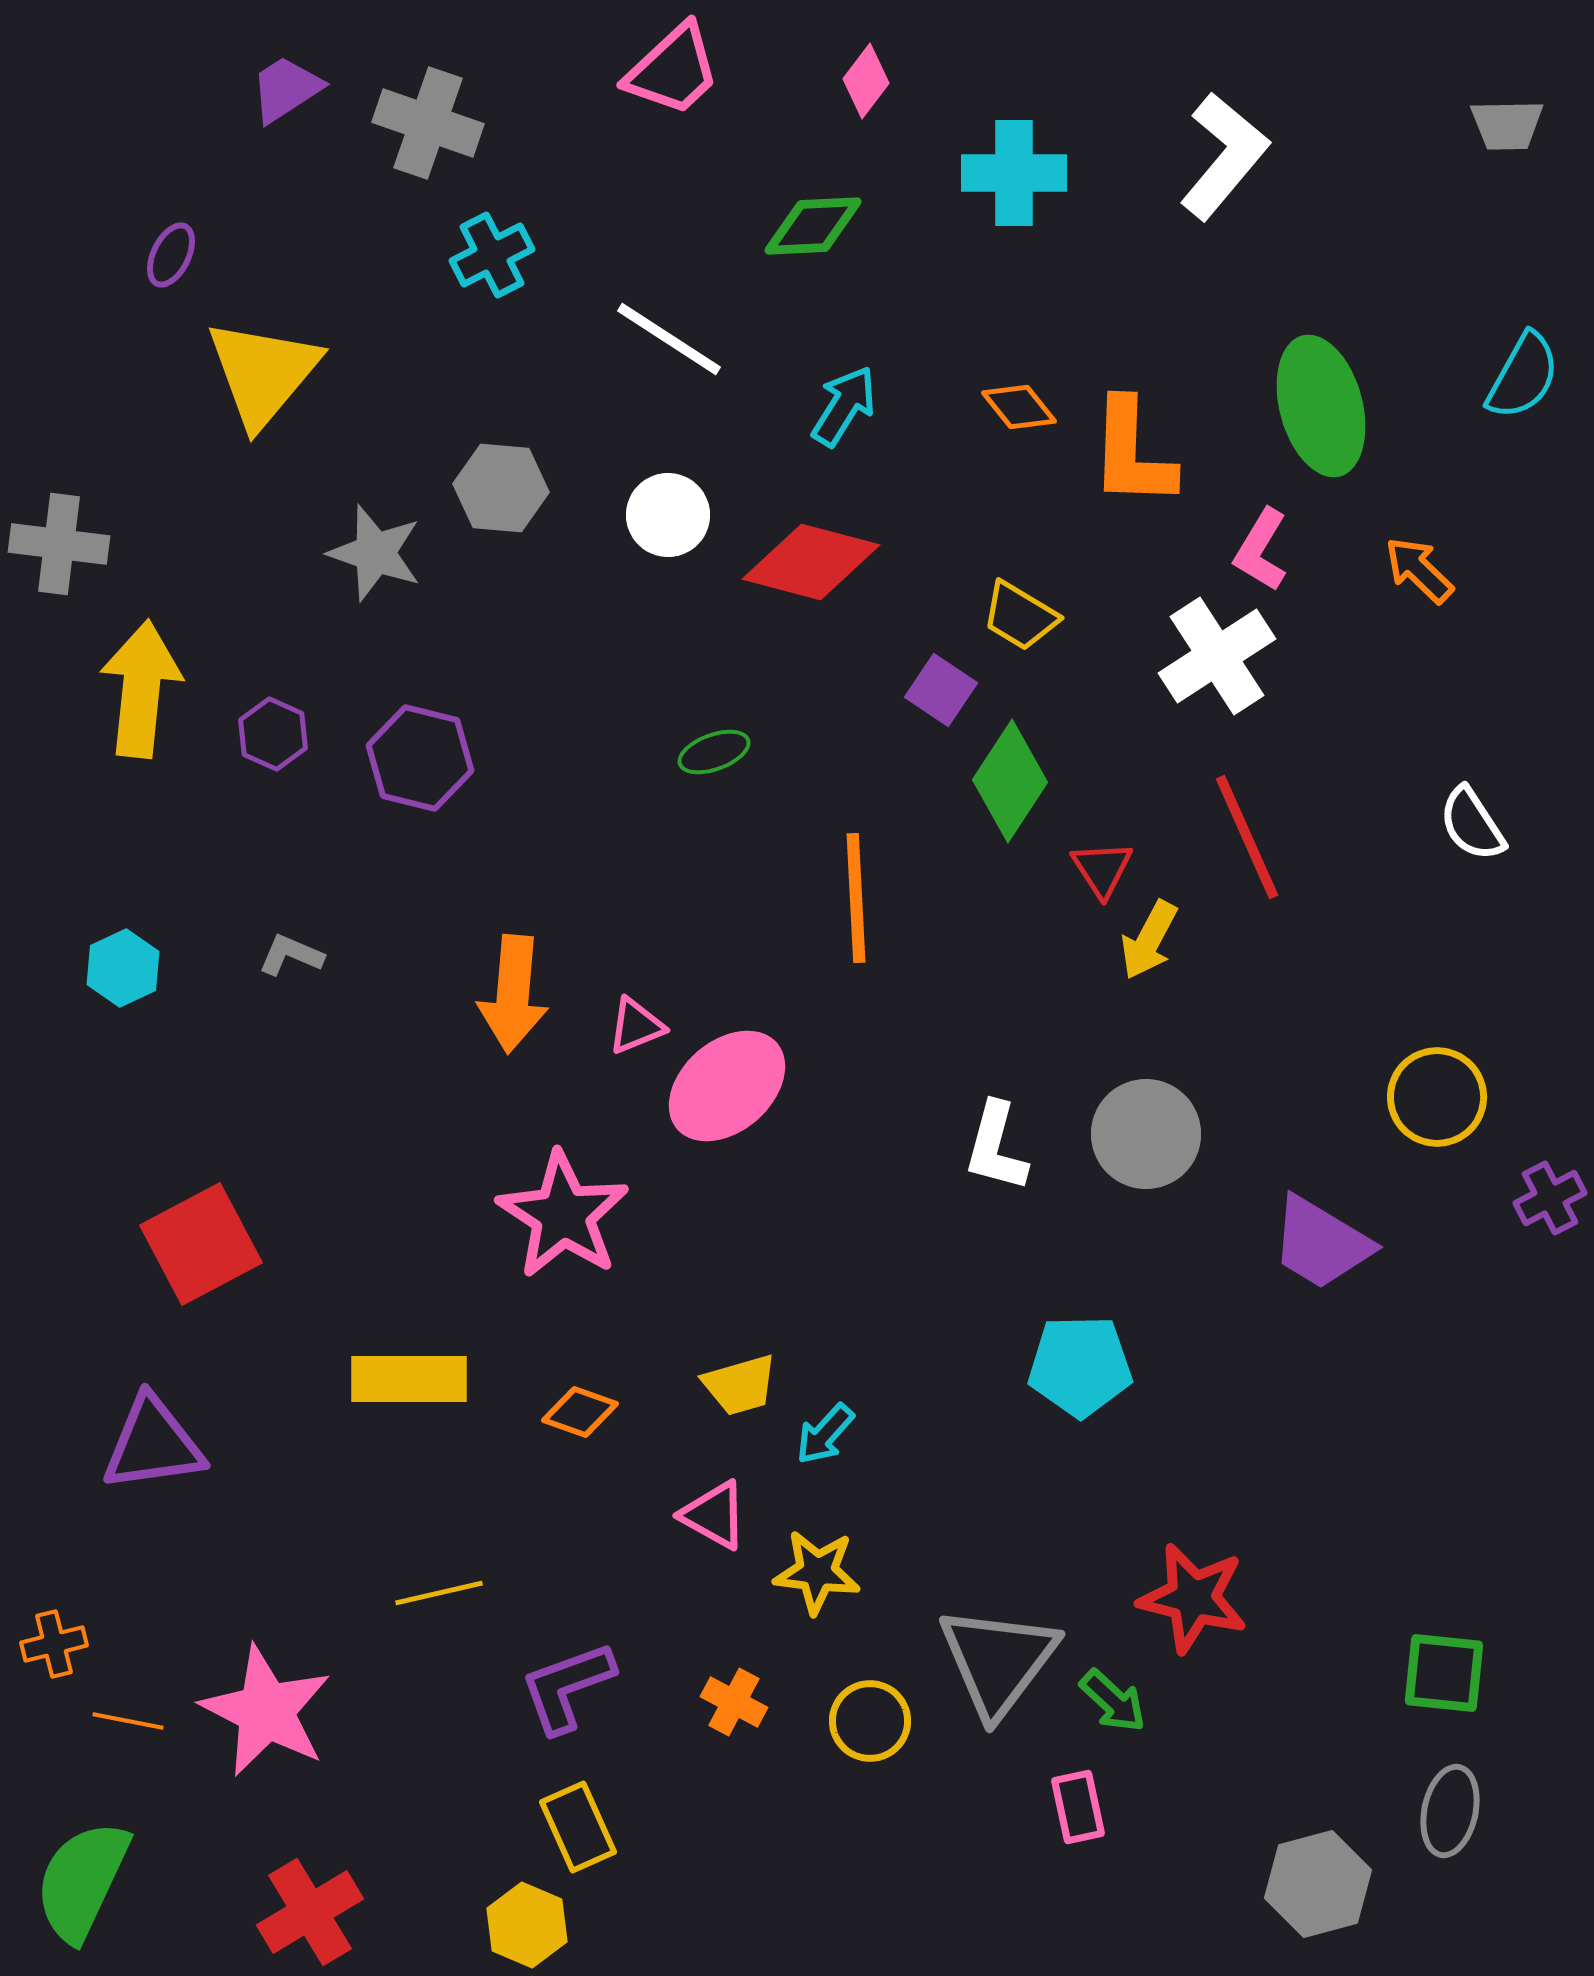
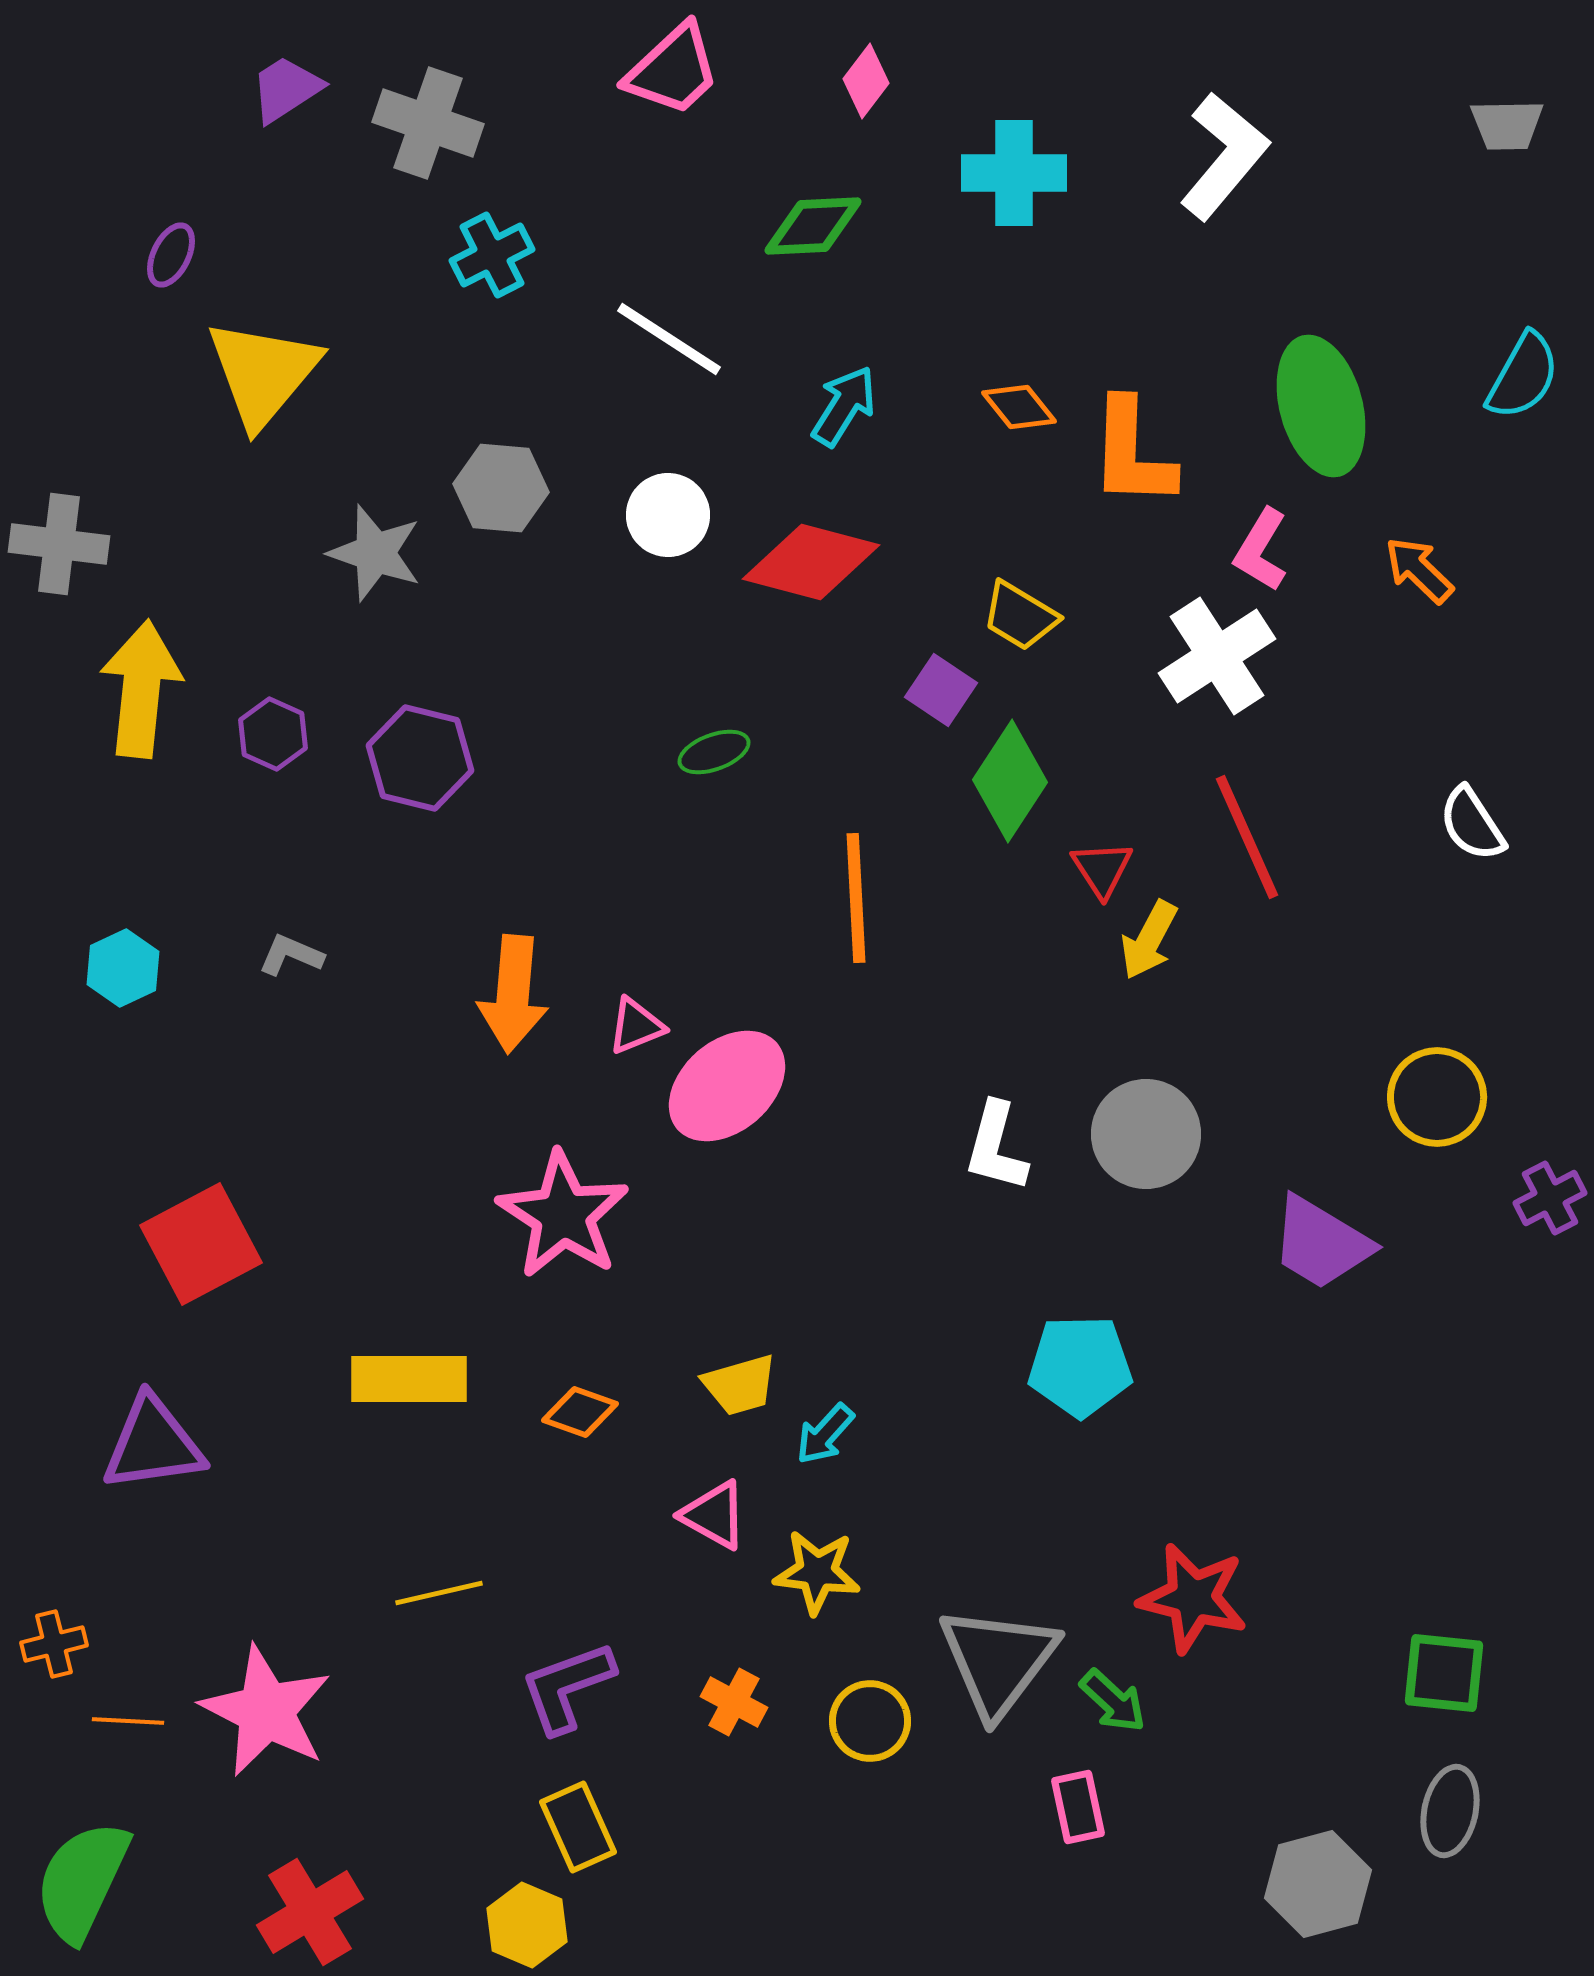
orange line at (128, 1721): rotated 8 degrees counterclockwise
